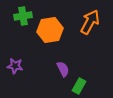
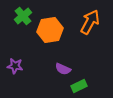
green cross: rotated 30 degrees counterclockwise
purple semicircle: rotated 140 degrees clockwise
green rectangle: rotated 35 degrees clockwise
